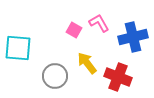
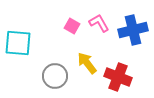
pink square: moved 2 px left, 4 px up
blue cross: moved 7 px up
cyan square: moved 5 px up
